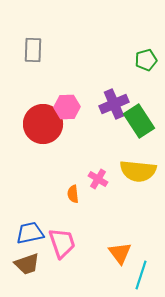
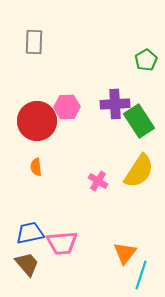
gray rectangle: moved 1 px right, 8 px up
green pentagon: rotated 15 degrees counterclockwise
purple cross: moved 1 px right; rotated 20 degrees clockwise
red circle: moved 6 px left, 3 px up
yellow semicircle: moved 1 px right; rotated 63 degrees counterclockwise
pink cross: moved 2 px down
orange semicircle: moved 37 px left, 27 px up
pink trapezoid: rotated 104 degrees clockwise
orange triangle: moved 5 px right; rotated 15 degrees clockwise
brown trapezoid: rotated 112 degrees counterclockwise
